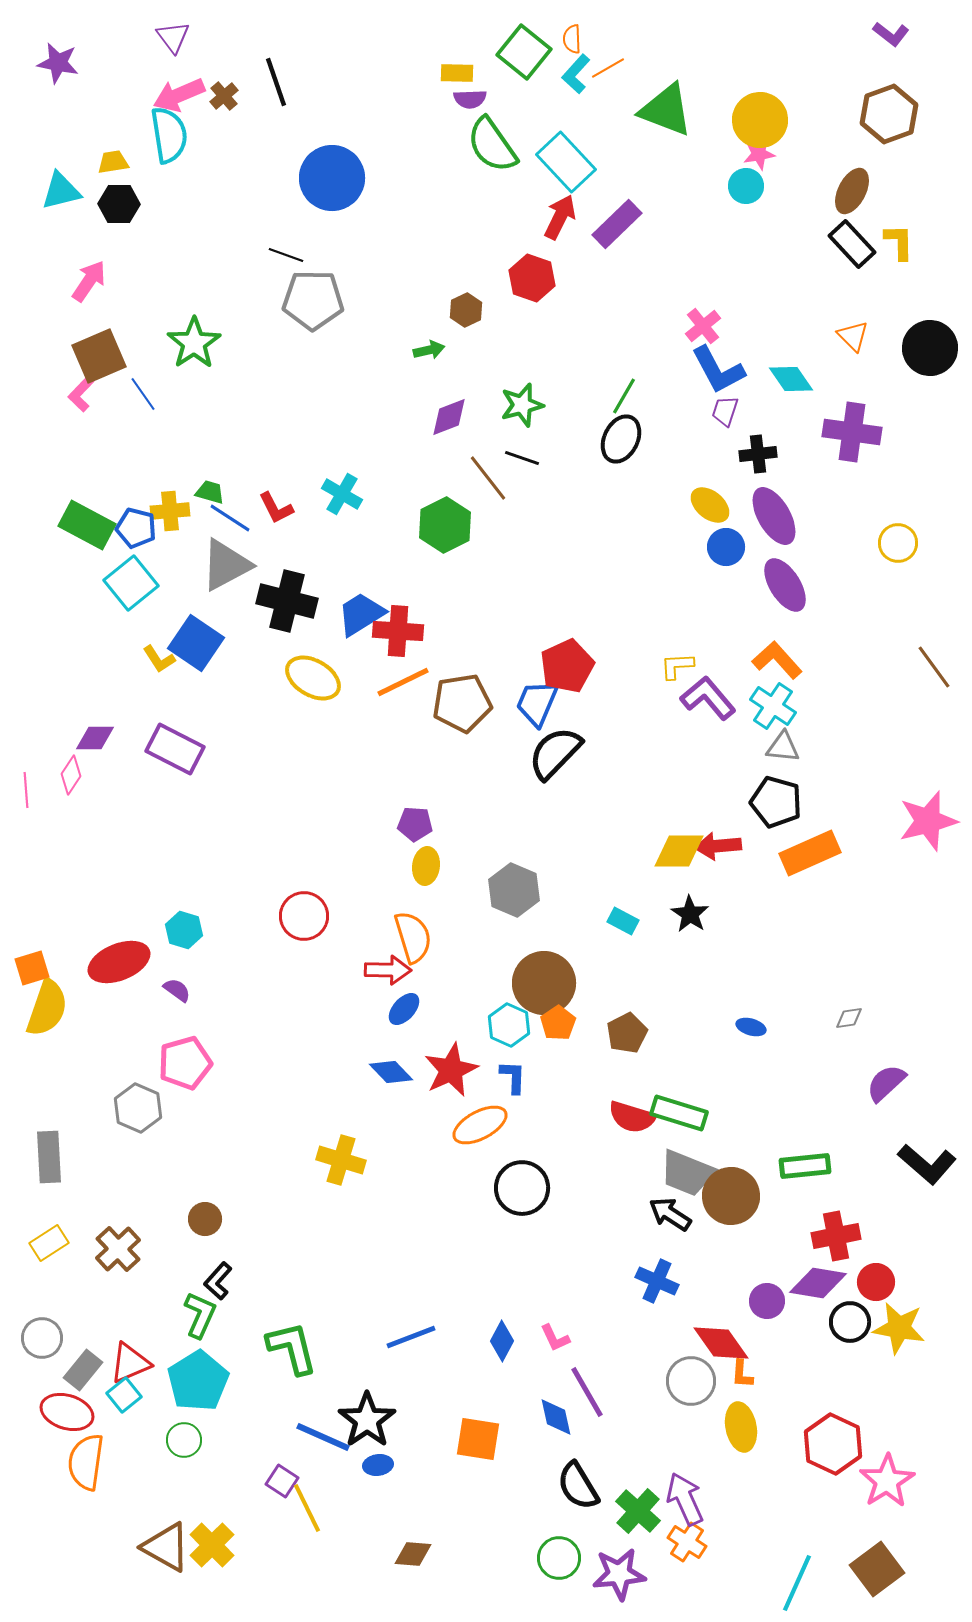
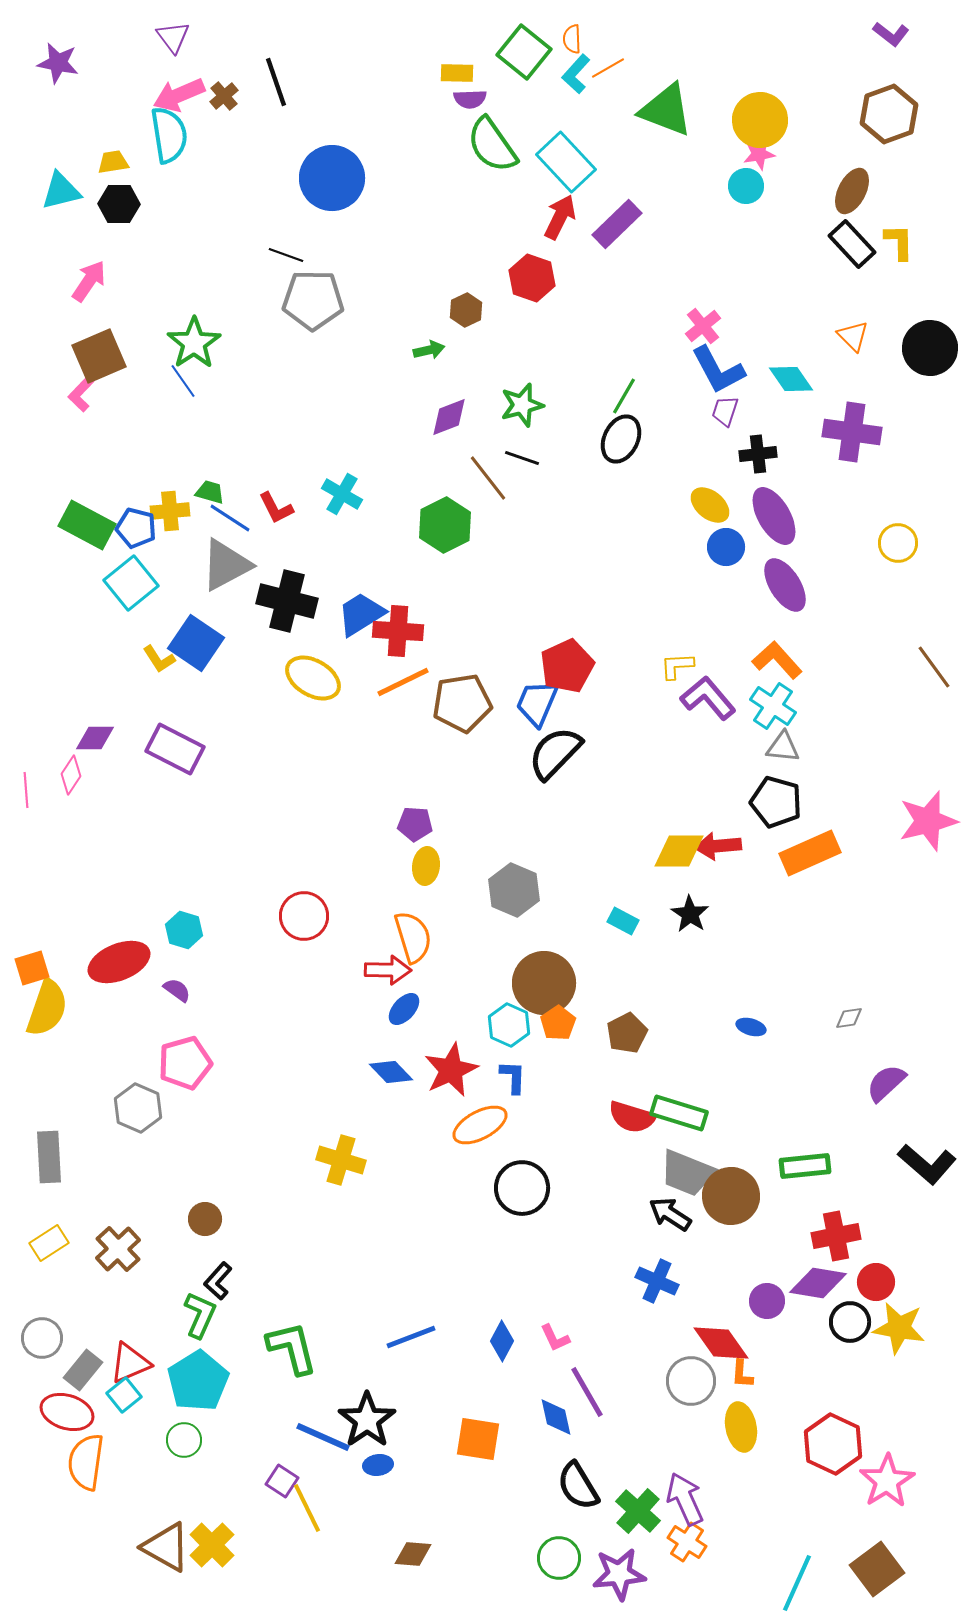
blue line at (143, 394): moved 40 px right, 13 px up
